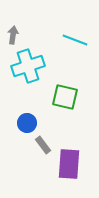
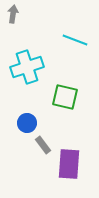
gray arrow: moved 21 px up
cyan cross: moved 1 px left, 1 px down
